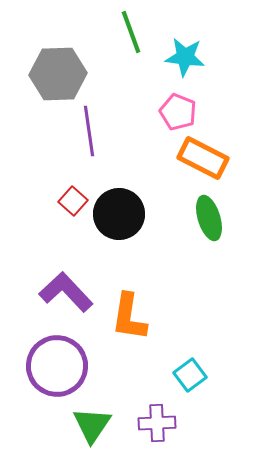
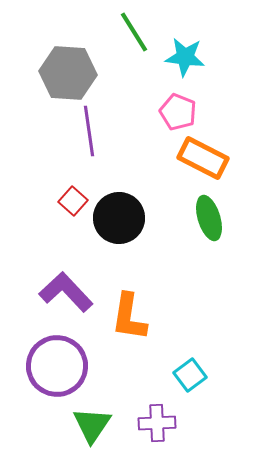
green line: moved 3 px right; rotated 12 degrees counterclockwise
gray hexagon: moved 10 px right, 1 px up; rotated 6 degrees clockwise
black circle: moved 4 px down
